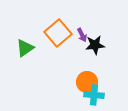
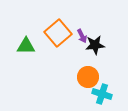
purple arrow: moved 1 px down
green triangle: moved 1 px right, 2 px up; rotated 36 degrees clockwise
orange circle: moved 1 px right, 5 px up
cyan cross: moved 8 px right, 1 px up; rotated 12 degrees clockwise
